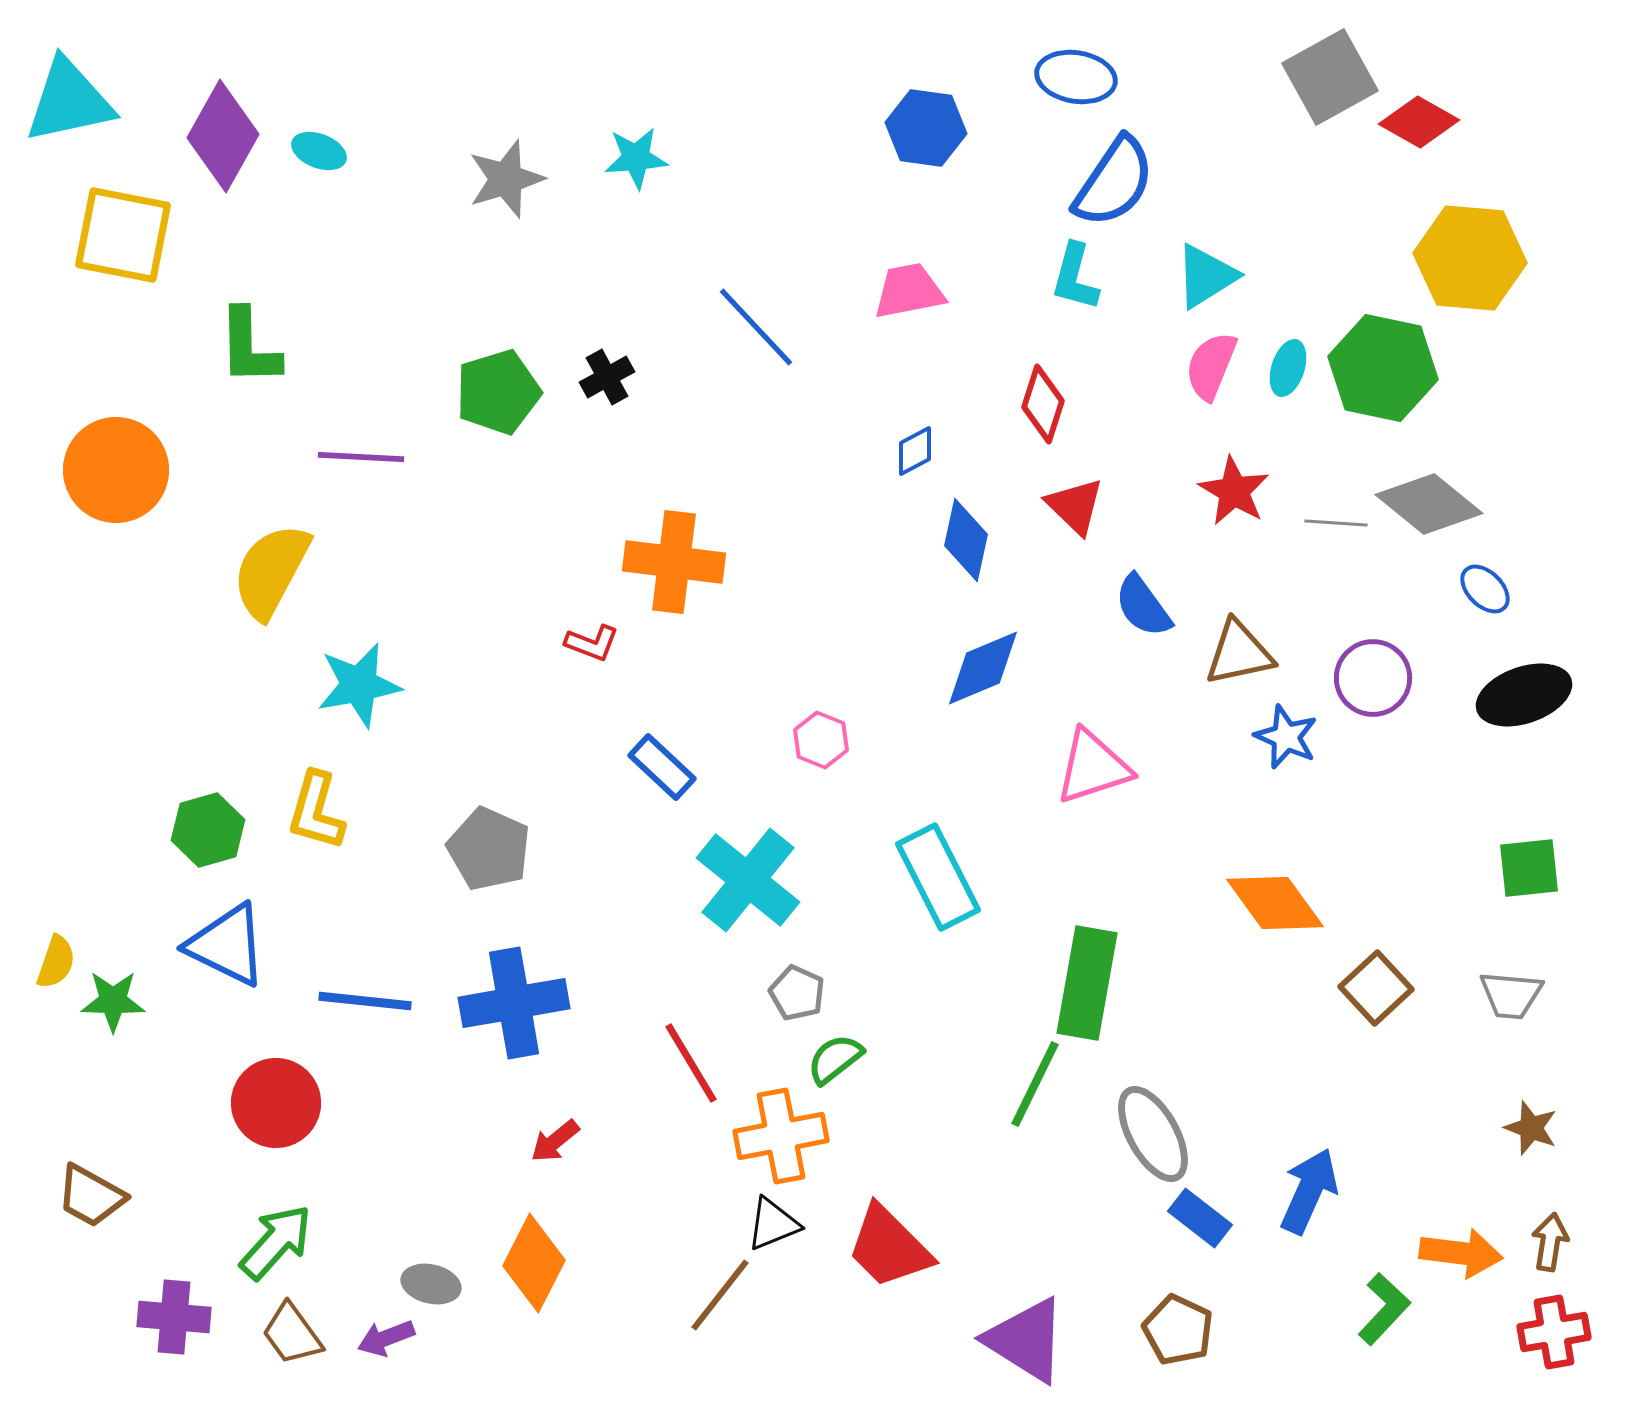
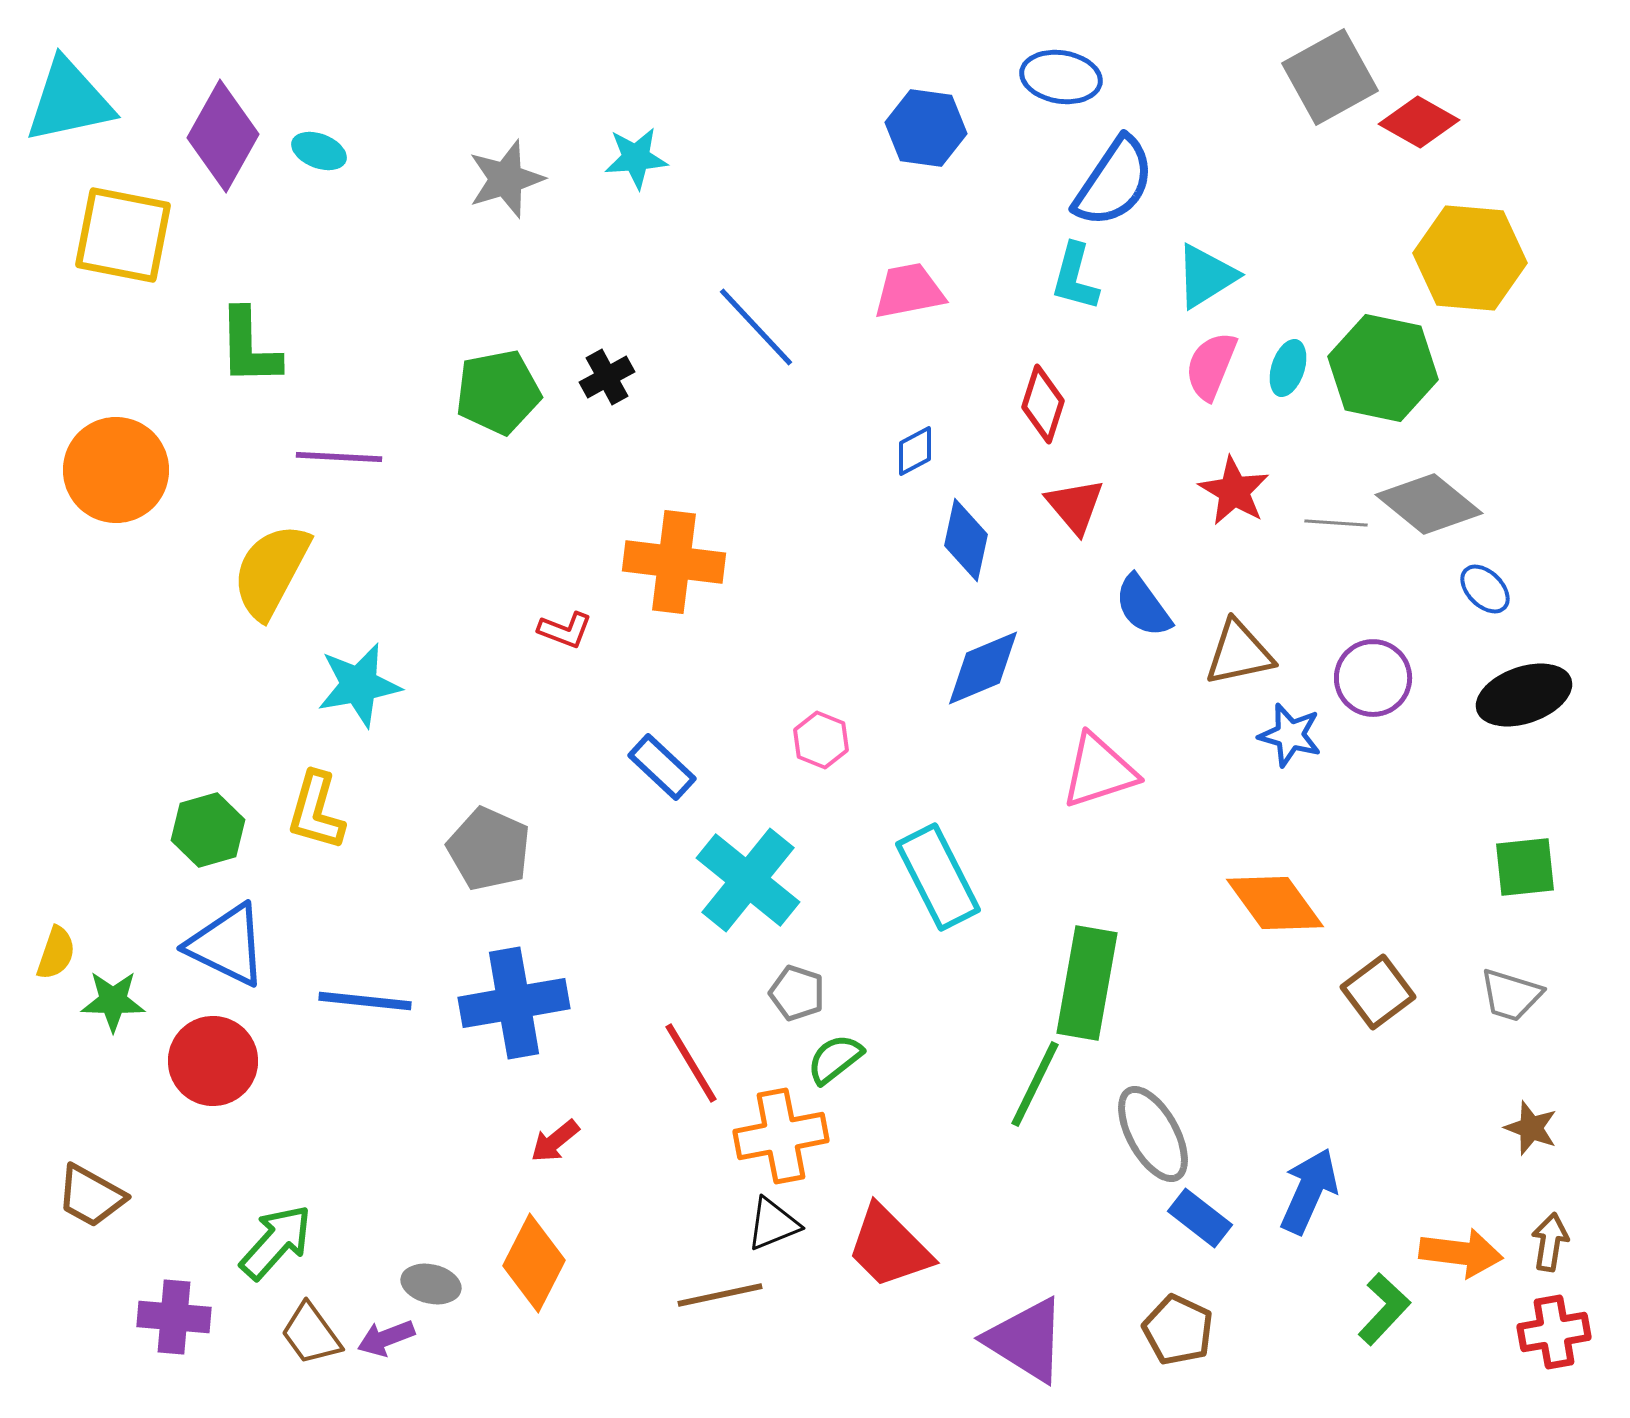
blue ellipse at (1076, 77): moved 15 px left
green pentagon at (498, 392): rotated 6 degrees clockwise
purple line at (361, 457): moved 22 px left
red triangle at (1075, 506): rotated 6 degrees clockwise
red L-shape at (592, 643): moved 27 px left, 13 px up
blue star at (1286, 737): moved 4 px right, 2 px up; rotated 8 degrees counterclockwise
pink triangle at (1093, 767): moved 6 px right, 4 px down
green square at (1529, 868): moved 4 px left, 1 px up
yellow semicircle at (56, 962): moved 9 px up
brown square at (1376, 988): moved 2 px right, 4 px down; rotated 6 degrees clockwise
gray pentagon at (797, 993): rotated 6 degrees counterclockwise
gray trapezoid at (1511, 995): rotated 12 degrees clockwise
red circle at (276, 1103): moved 63 px left, 42 px up
brown line at (720, 1295): rotated 40 degrees clockwise
brown trapezoid at (292, 1334): moved 19 px right
